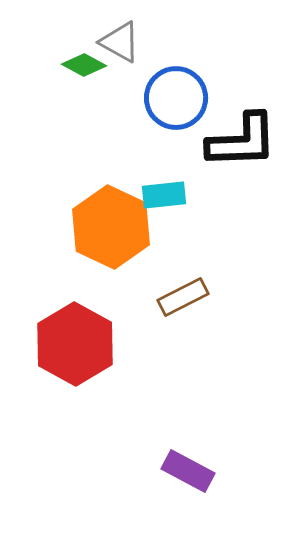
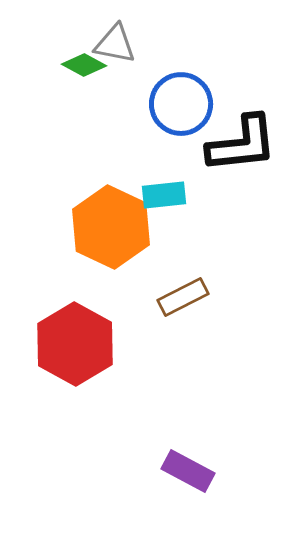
gray triangle: moved 5 px left, 2 px down; rotated 18 degrees counterclockwise
blue circle: moved 5 px right, 6 px down
black L-shape: moved 3 px down; rotated 4 degrees counterclockwise
